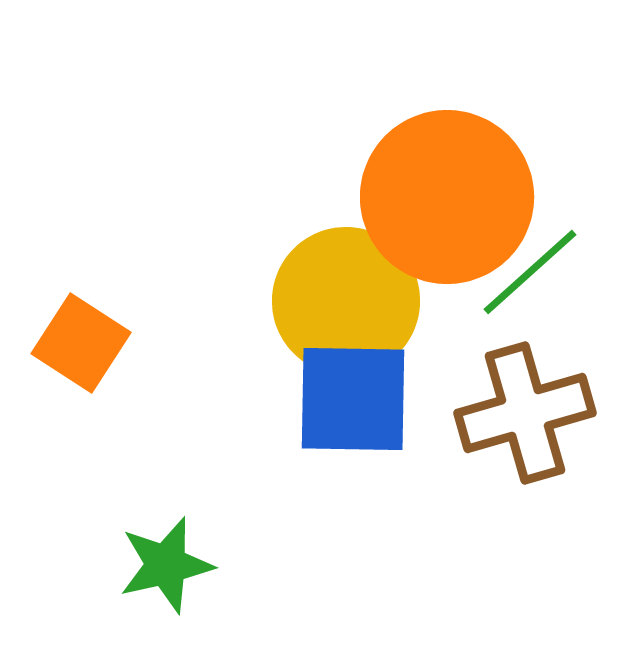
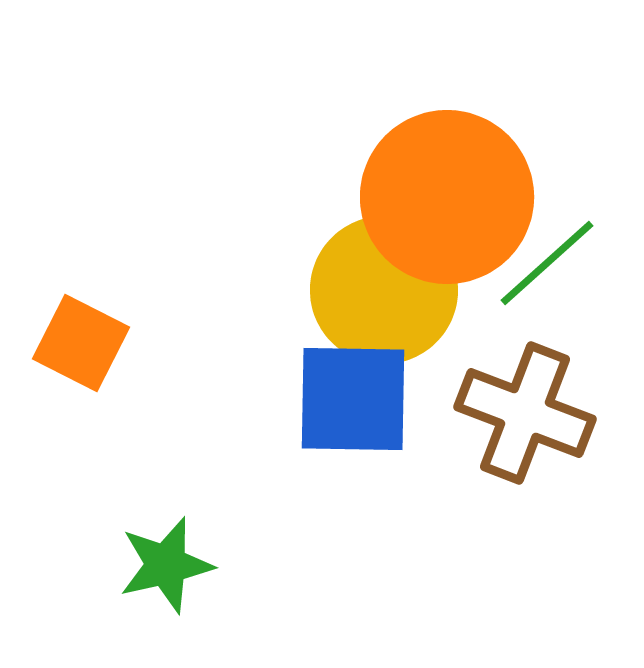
green line: moved 17 px right, 9 px up
yellow circle: moved 38 px right, 11 px up
orange square: rotated 6 degrees counterclockwise
brown cross: rotated 37 degrees clockwise
